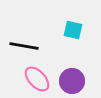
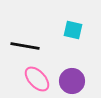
black line: moved 1 px right
